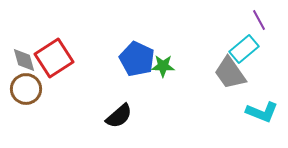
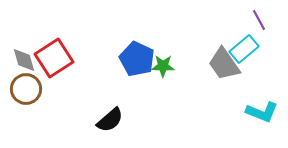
gray trapezoid: moved 6 px left, 9 px up
black semicircle: moved 9 px left, 4 px down
